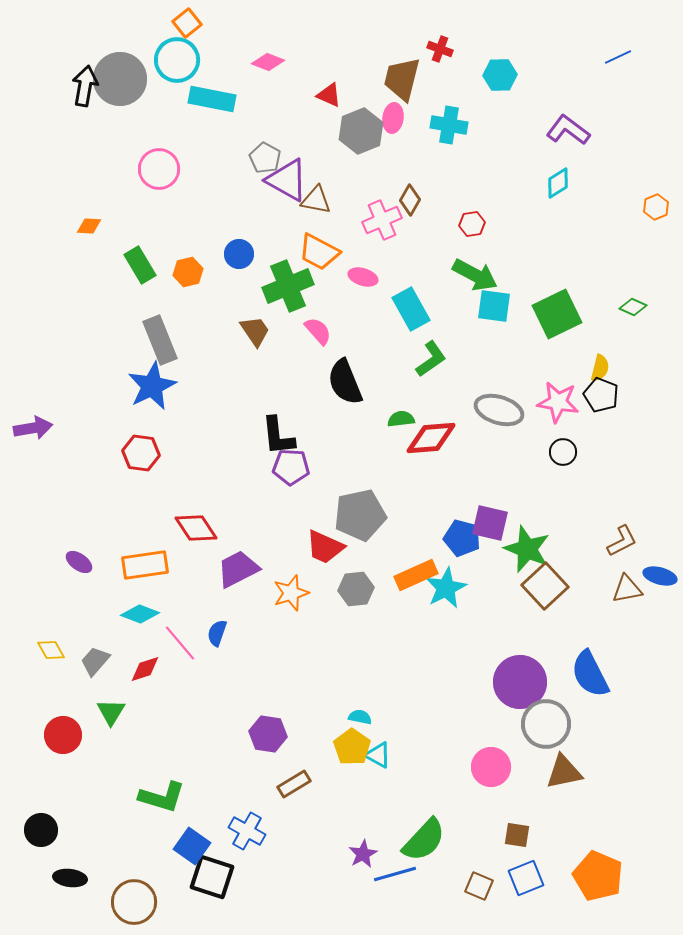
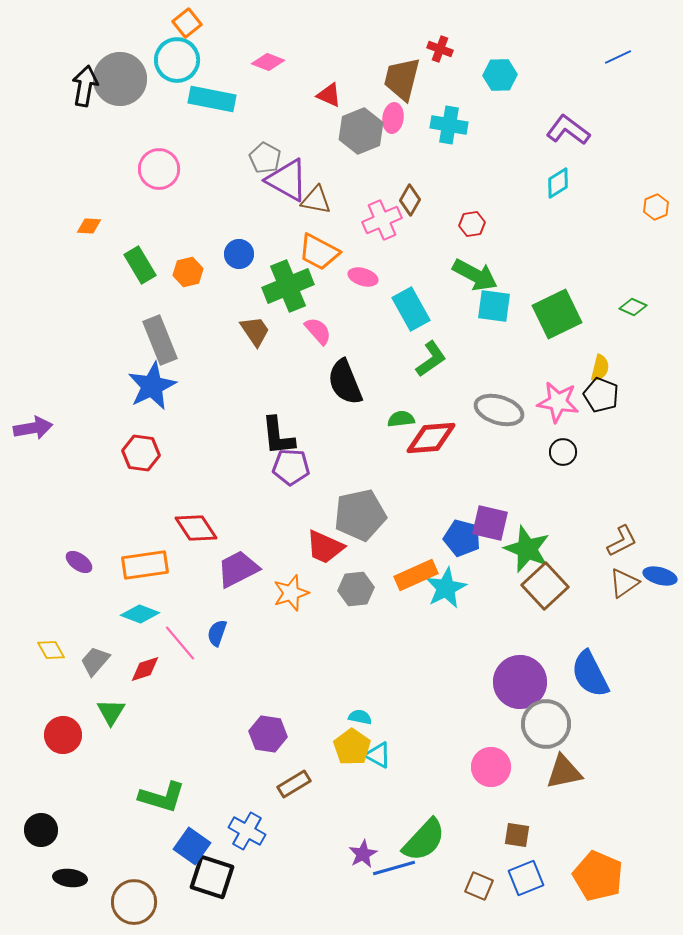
brown triangle at (627, 589): moved 3 px left, 6 px up; rotated 24 degrees counterclockwise
blue line at (395, 874): moved 1 px left, 6 px up
